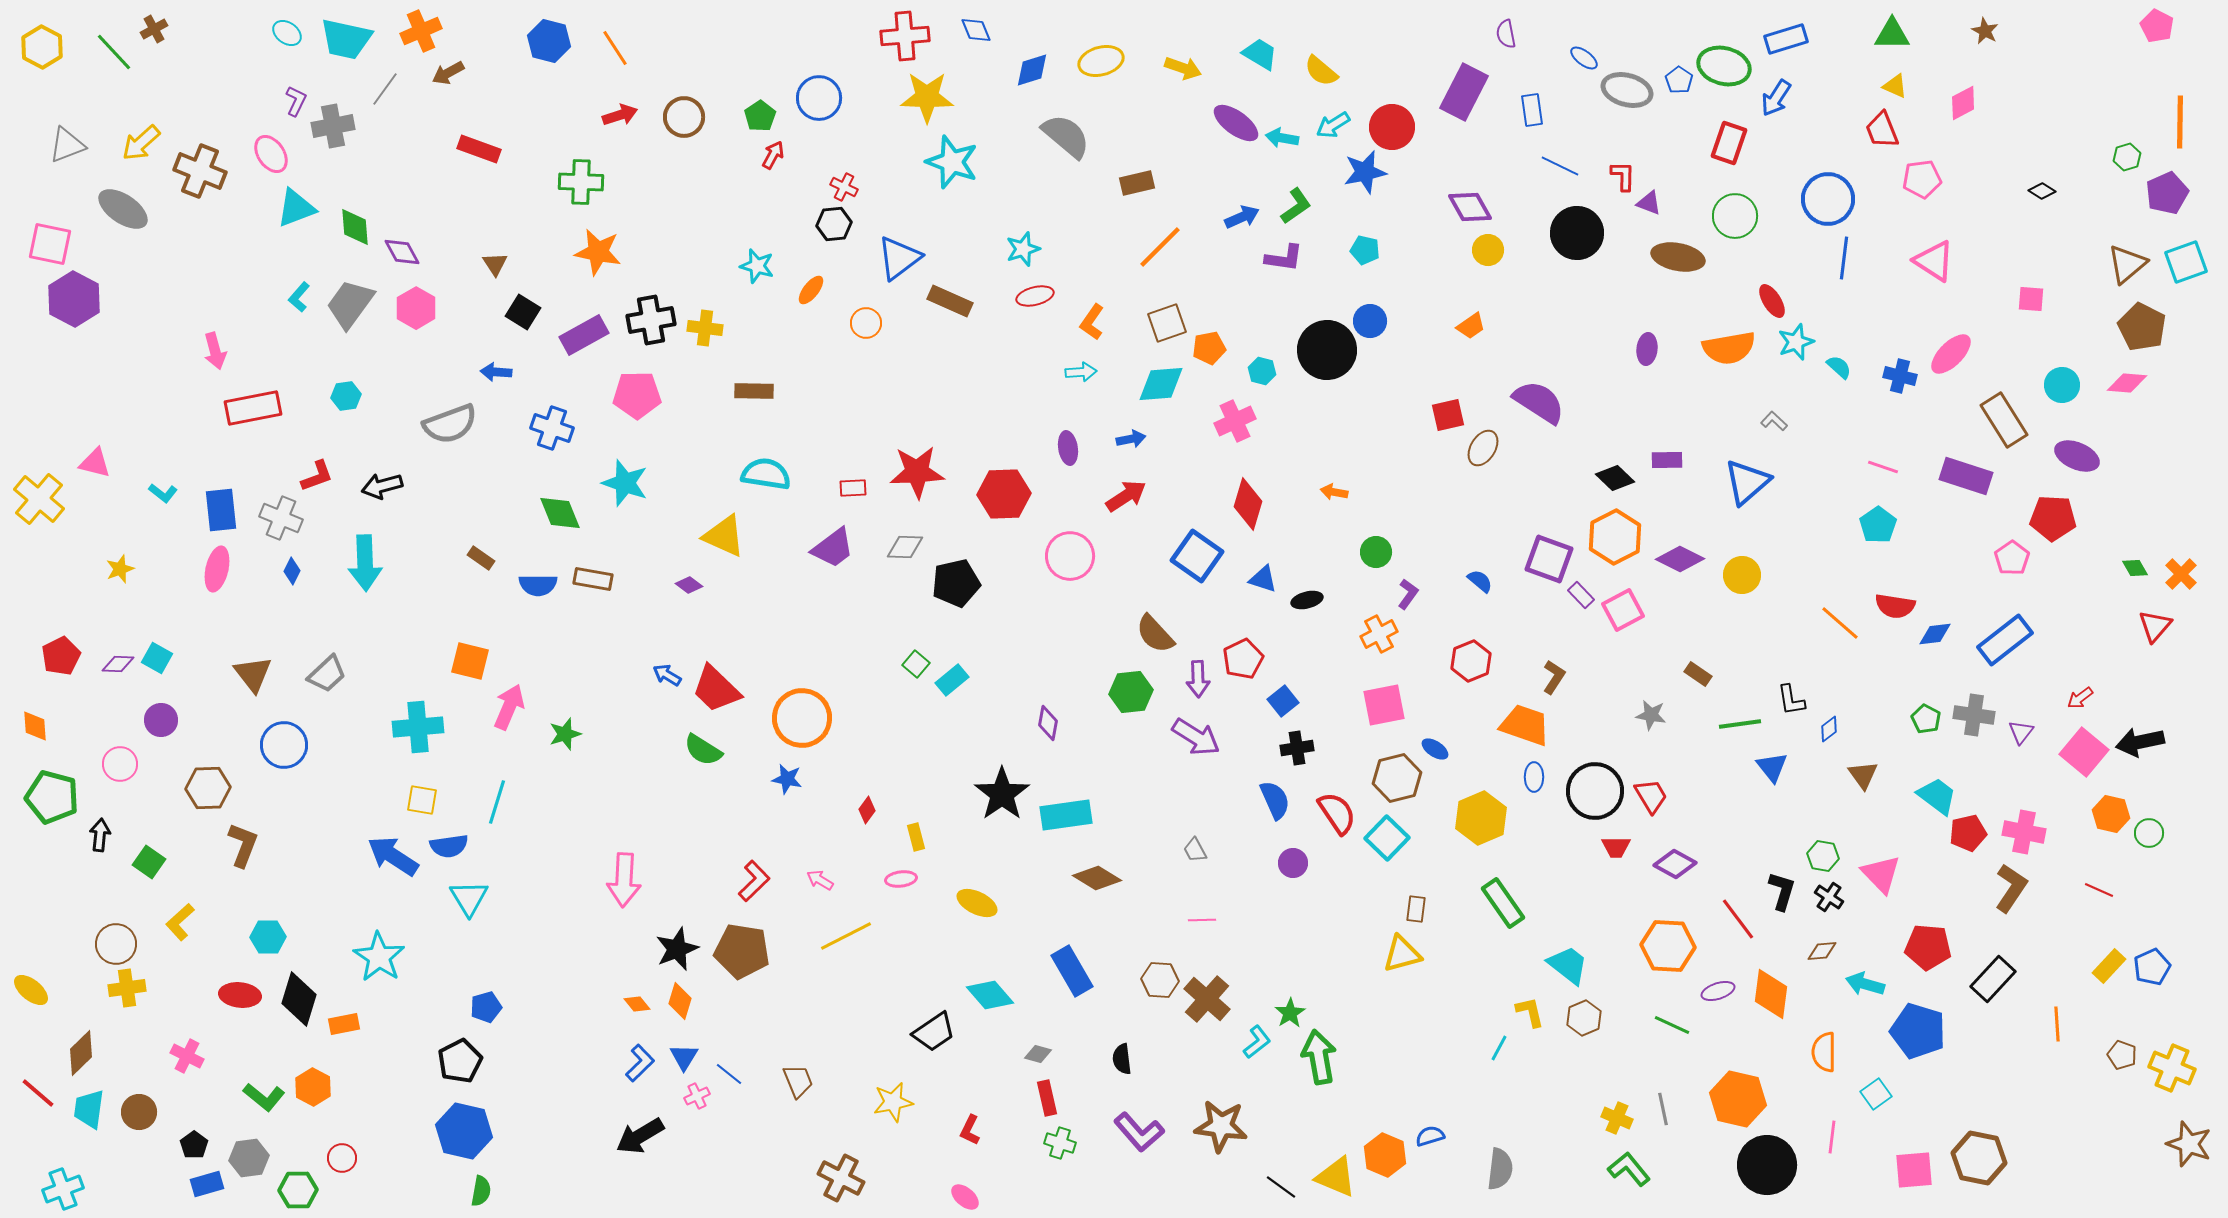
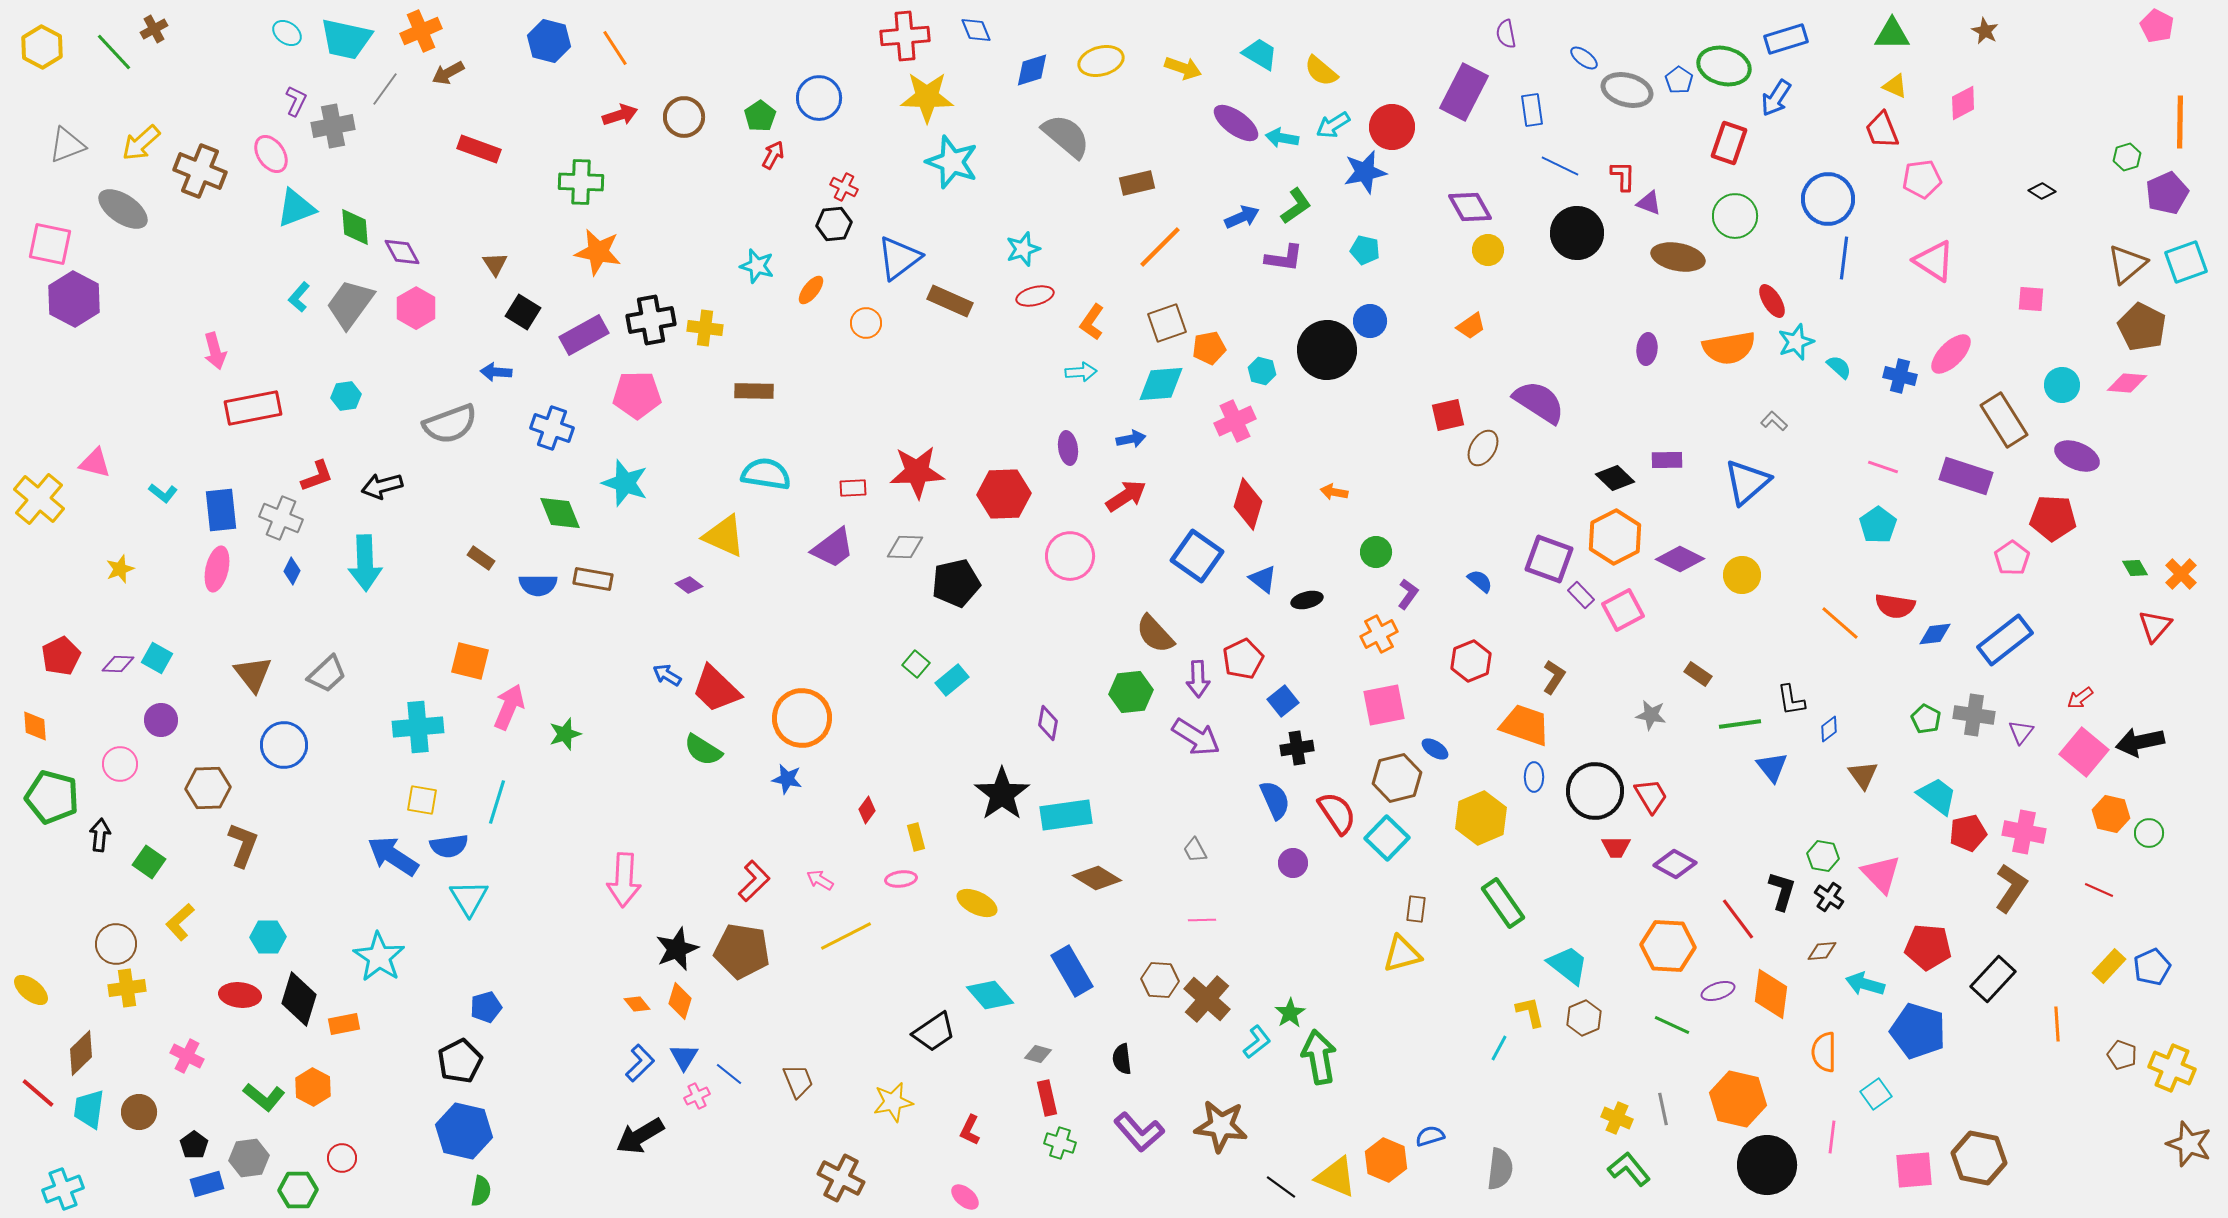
blue triangle at (1263, 579): rotated 20 degrees clockwise
orange hexagon at (1385, 1155): moved 1 px right, 5 px down
